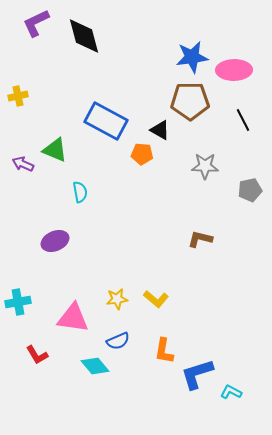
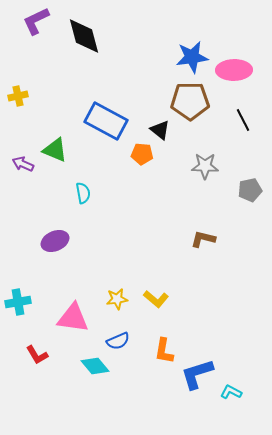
purple L-shape: moved 2 px up
black triangle: rotated 10 degrees clockwise
cyan semicircle: moved 3 px right, 1 px down
brown L-shape: moved 3 px right
